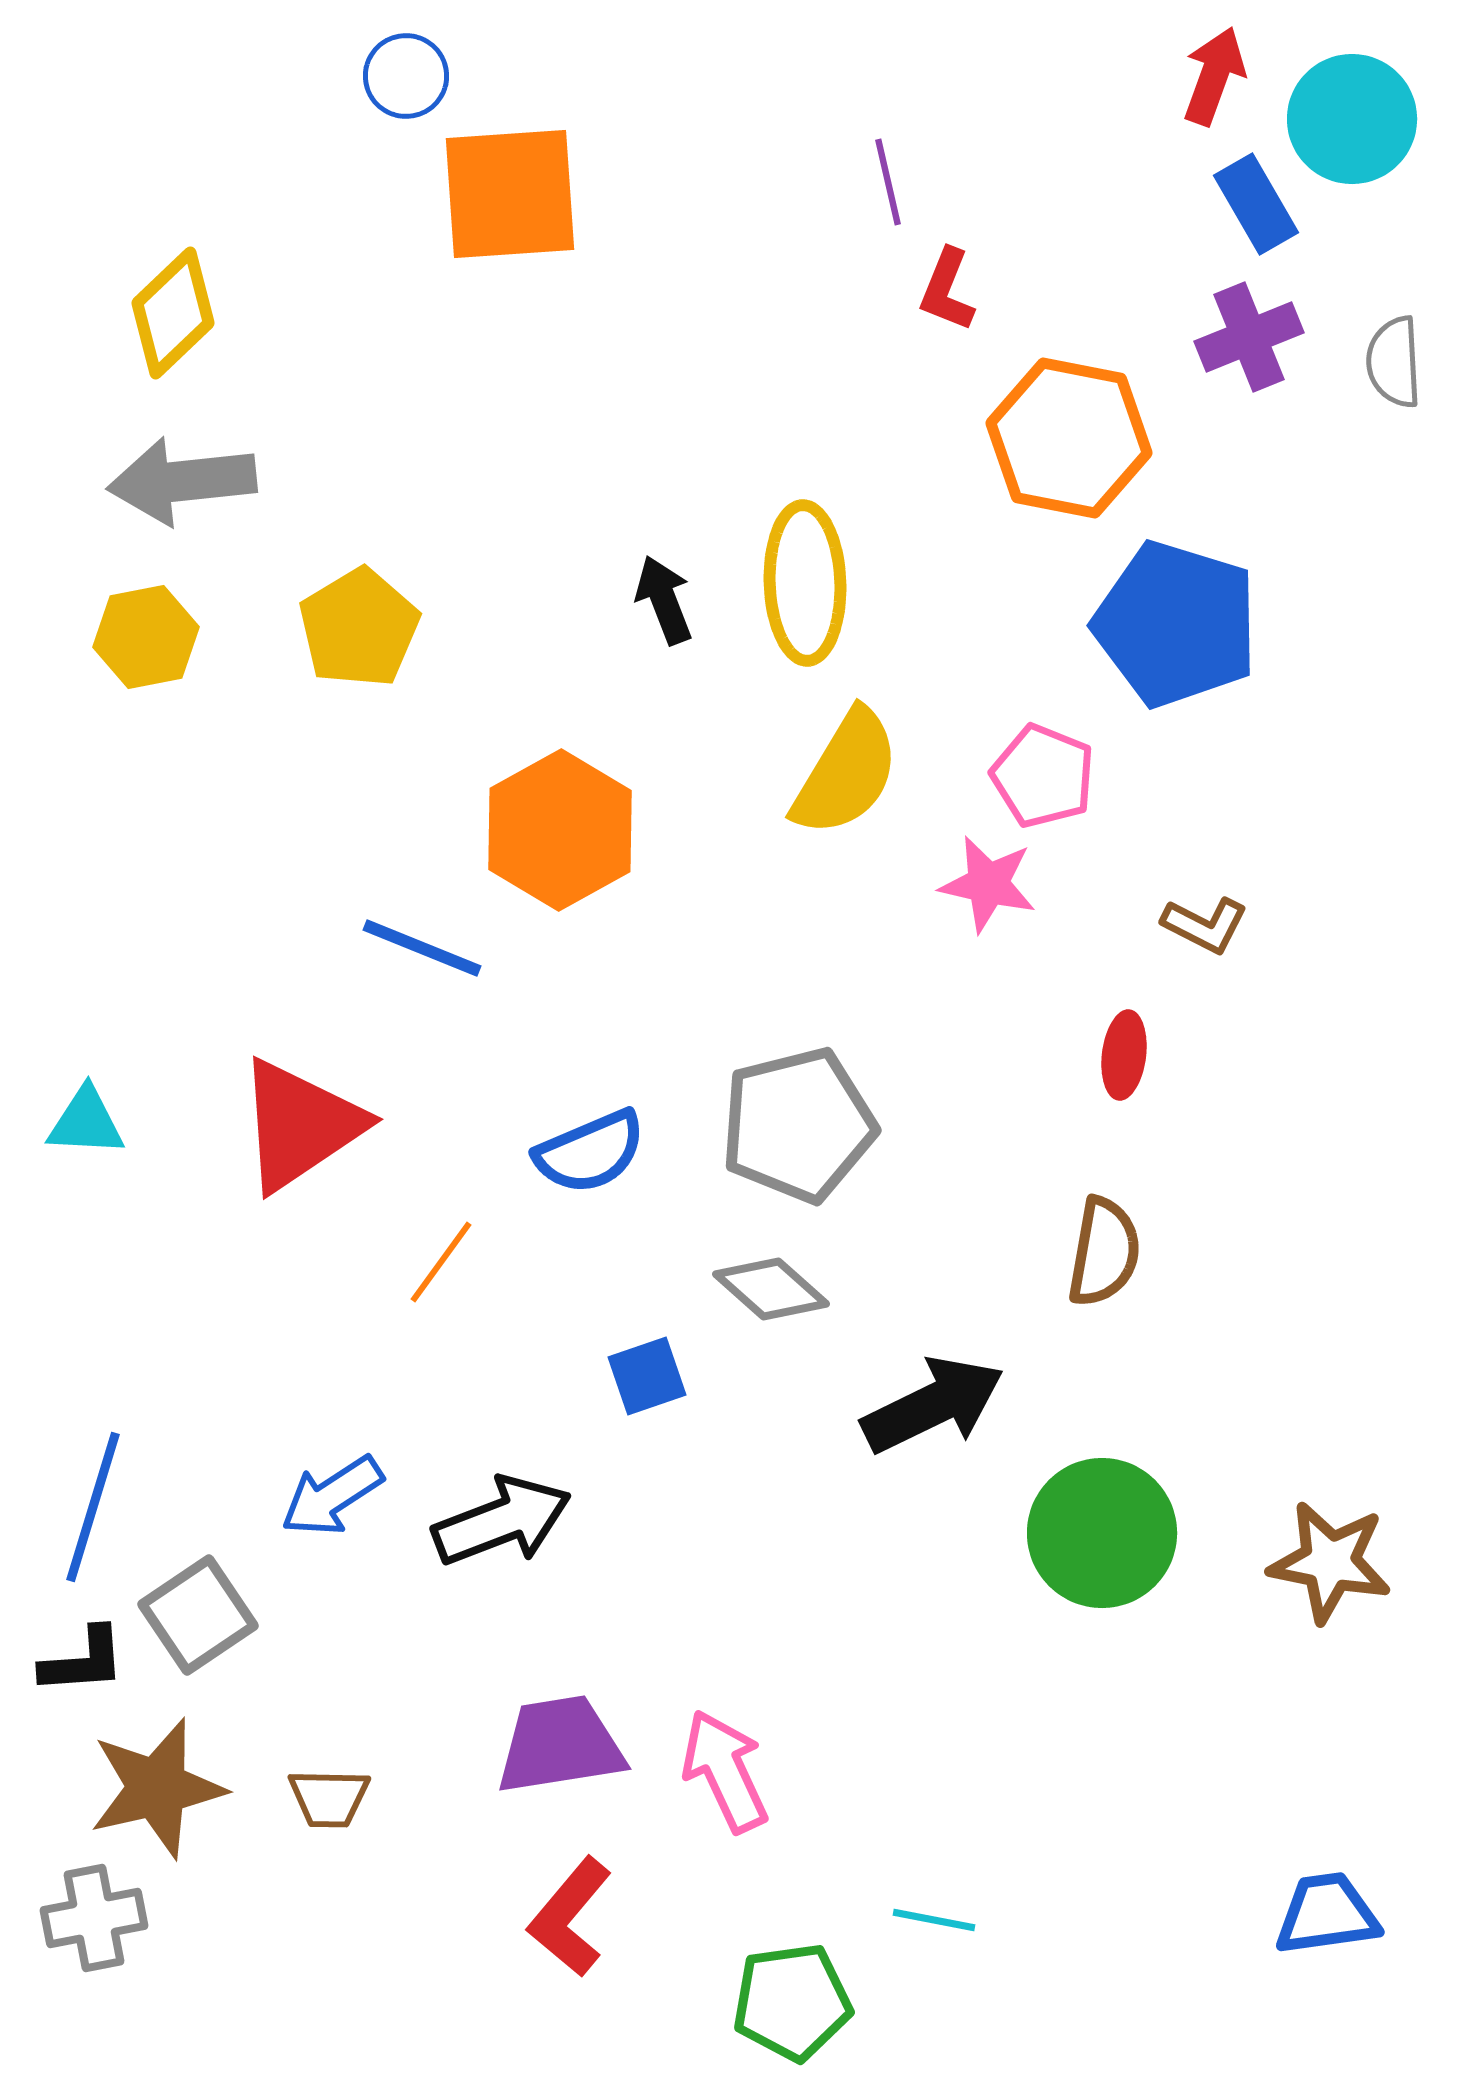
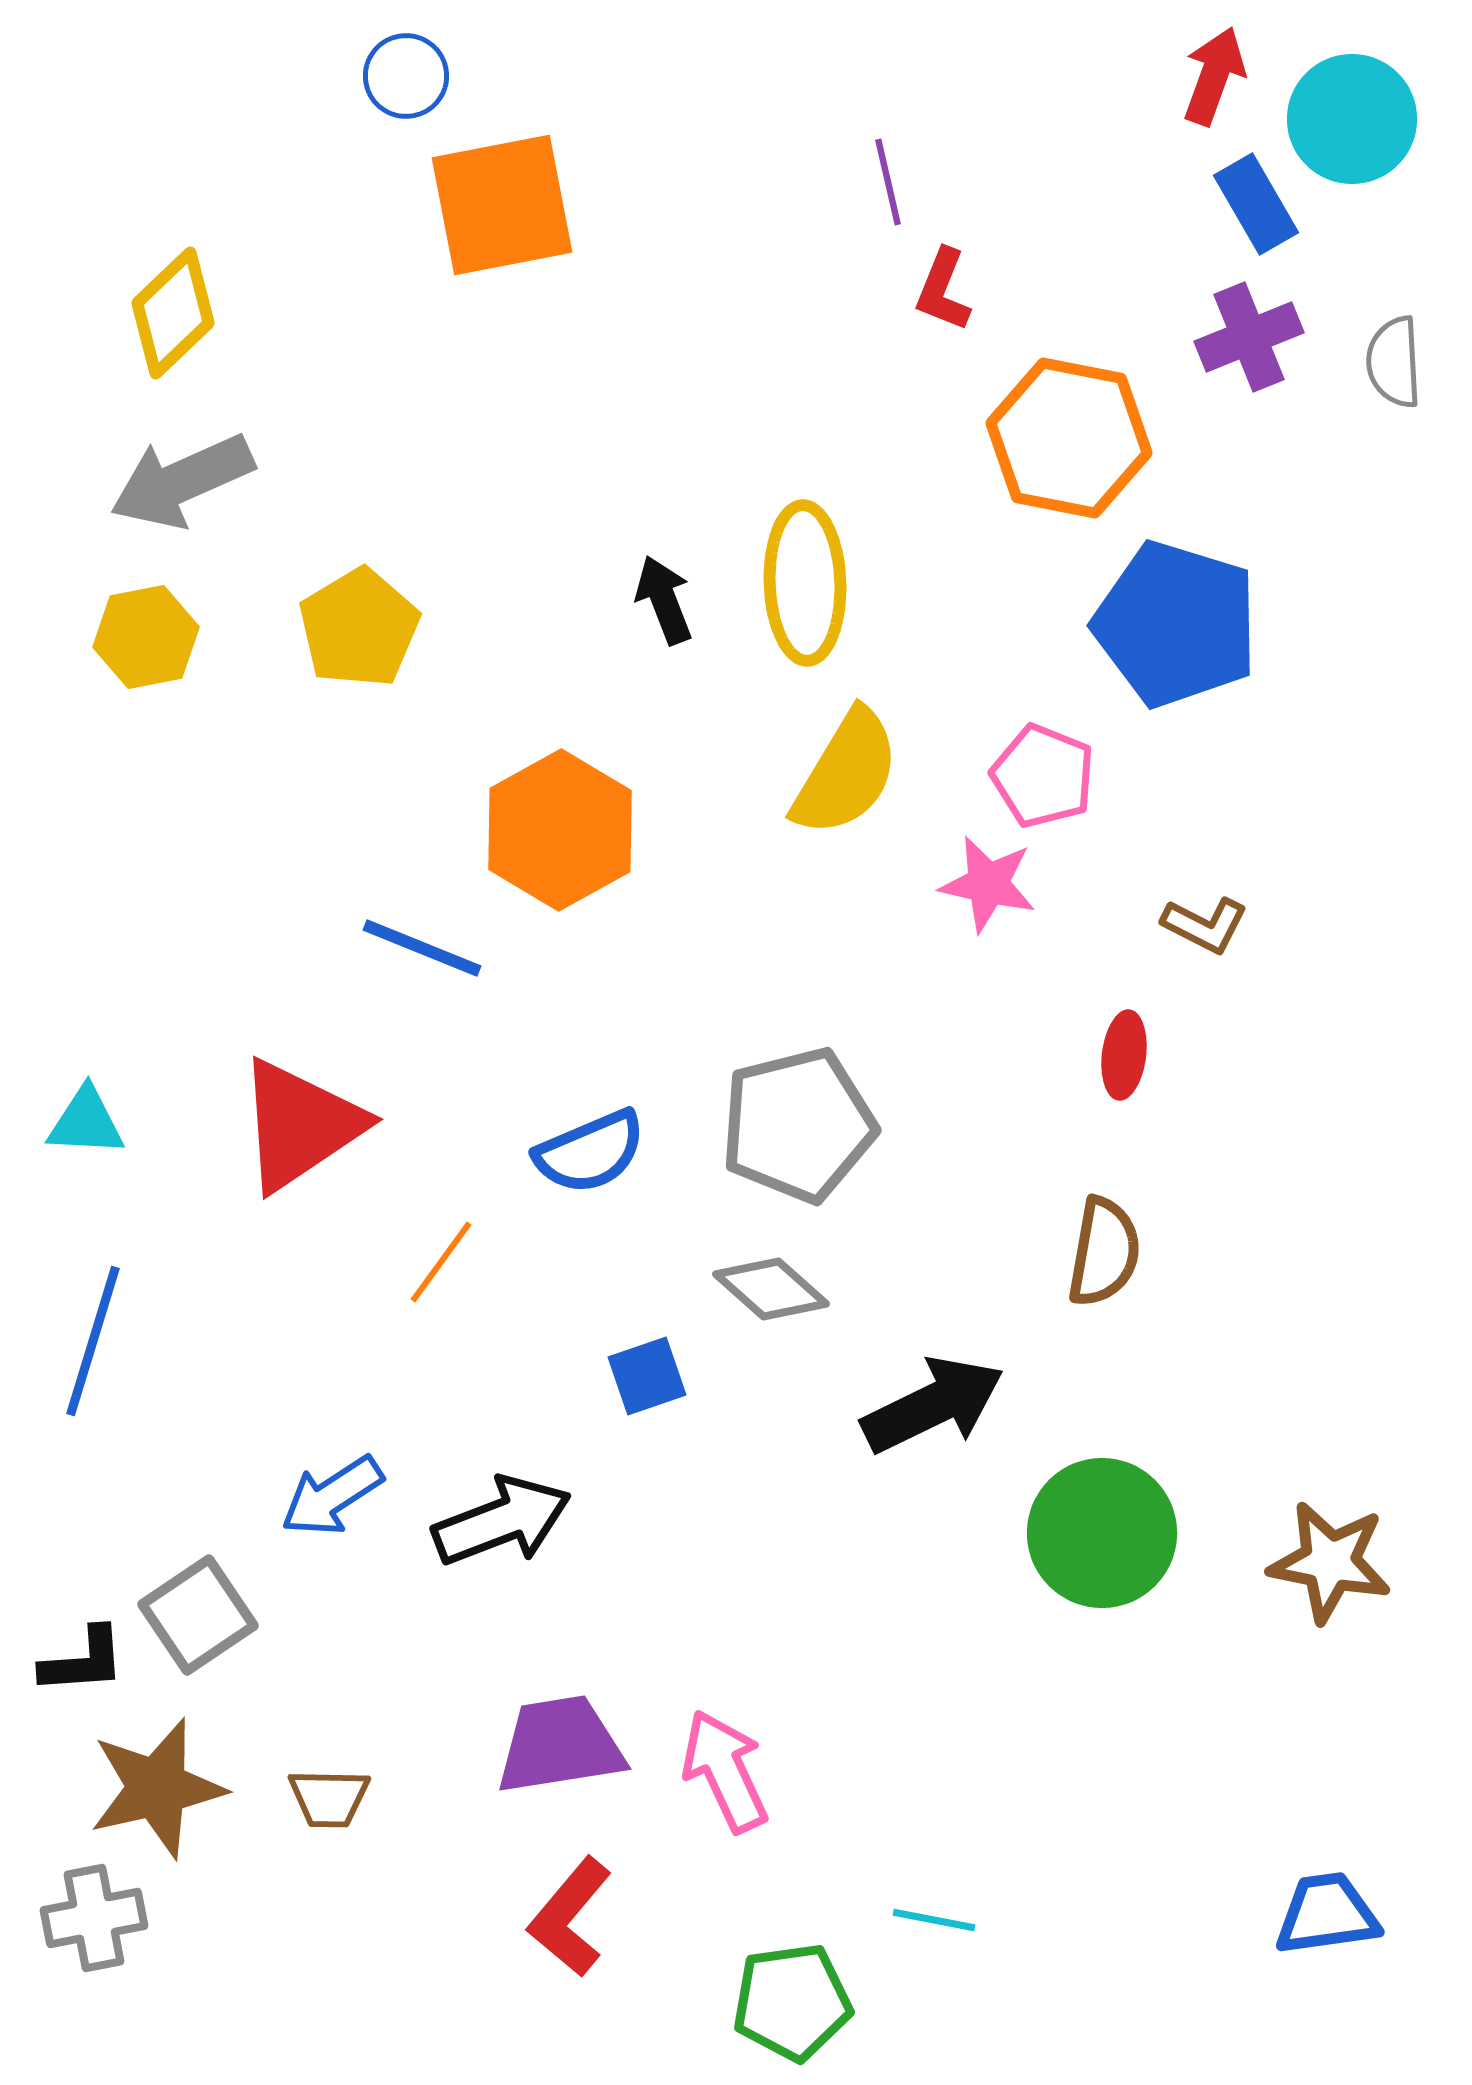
orange square at (510, 194): moved 8 px left, 11 px down; rotated 7 degrees counterclockwise
red L-shape at (947, 290): moved 4 px left
gray arrow at (182, 481): rotated 18 degrees counterclockwise
blue line at (93, 1507): moved 166 px up
